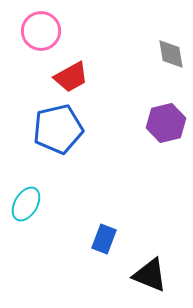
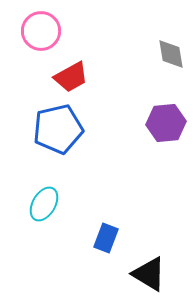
purple hexagon: rotated 9 degrees clockwise
cyan ellipse: moved 18 px right
blue rectangle: moved 2 px right, 1 px up
black triangle: moved 1 px left, 1 px up; rotated 9 degrees clockwise
